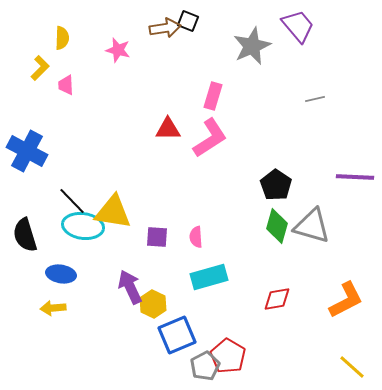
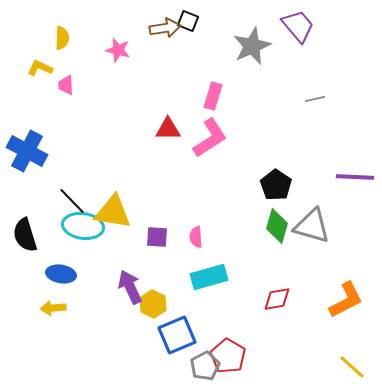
yellow L-shape: rotated 110 degrees counterclockwise
